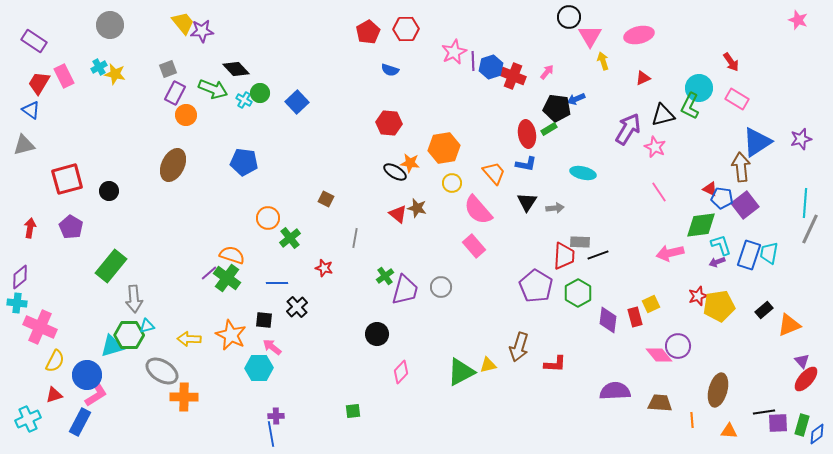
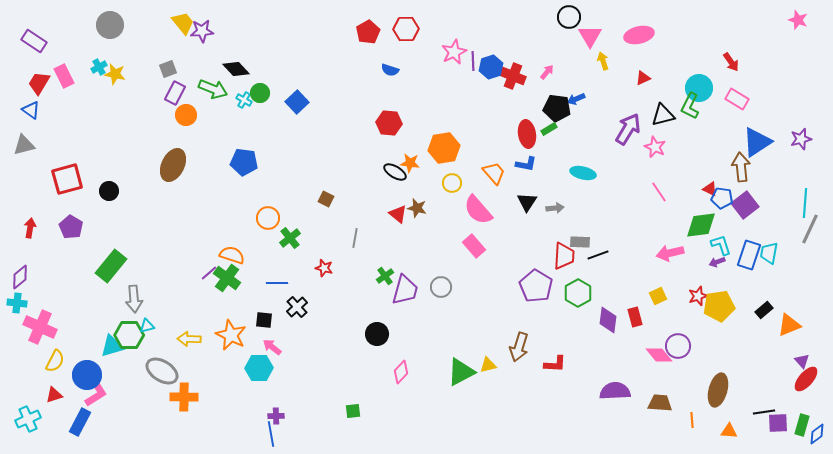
yellow square at (651, 304): moved 7 px right, 8 px up
